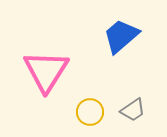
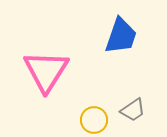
blue trapezoid: rotated 150 degrees clockwise
yellow circle: moved 4 px right, 8 px down
